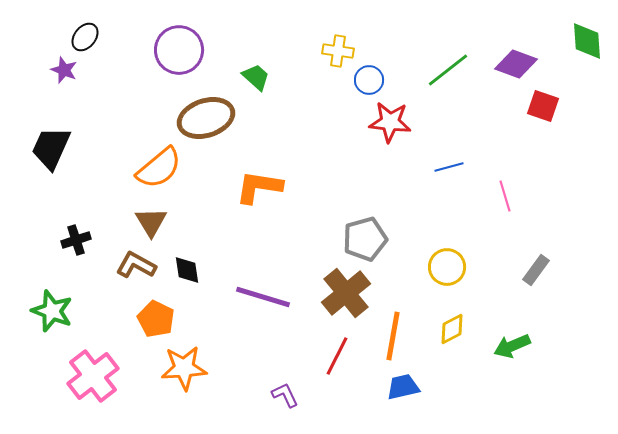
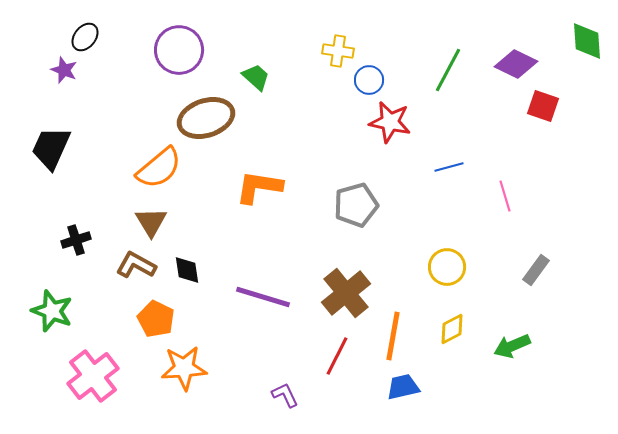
purple diamond: rotated 6 degrees clockwise
green line: rotated 24 degrees counterclockwise
red star: rotated 6 degrees clockwise
gray pentagon: moved 9 px left, 34 px up
